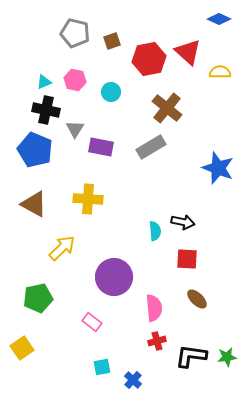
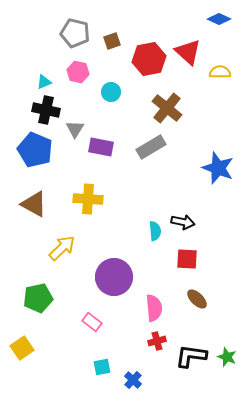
pink hexagon: moved 3 px right, 8 px up
green star: rotated 30 degrees clockwise
